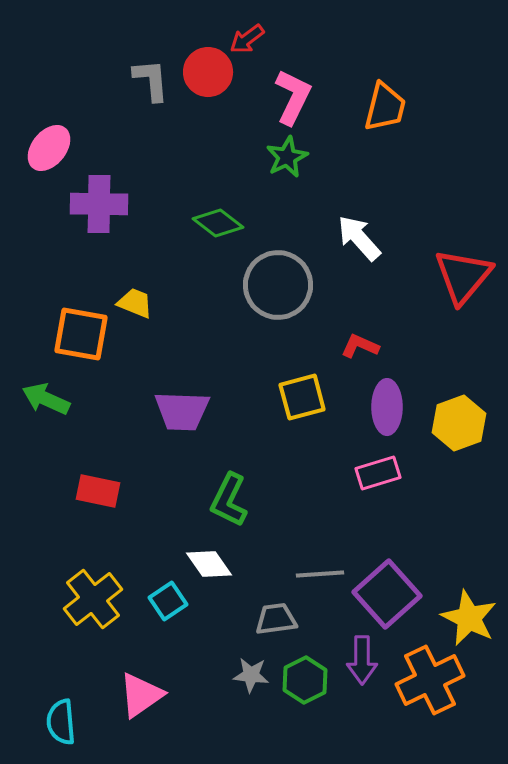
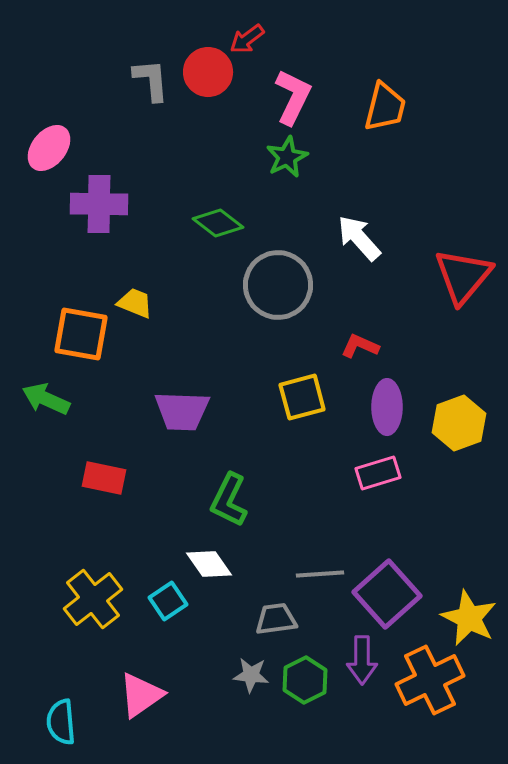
red rectangle: moved 6 px right, 13 px up
